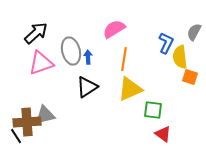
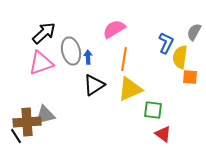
black arrow: moved 8 px right
yellow semicircle: rotated 15 degrees clockwise
orange square: rotated 14 degrees counterclockwise
black triangle: moved 7 px right, 2 px up
